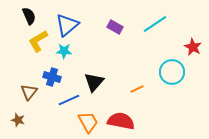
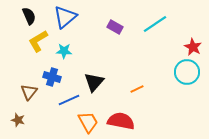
blue triangle: moved 2 px left, 8 px up
cyan circle: moved 15 px right
